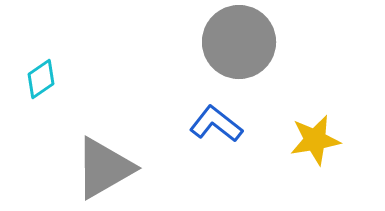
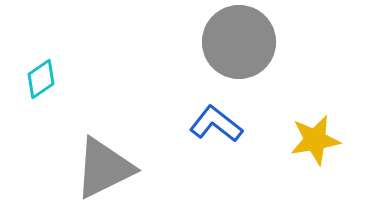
gray triangle: rotated 4 degrees clockwise
